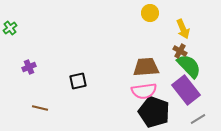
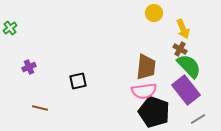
yellow circle: moved 4 px right
brown cross: moved 2 px up
brown trapezoid: rotated 100 degrees clockwise
